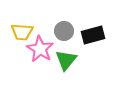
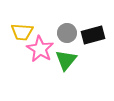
gray circle: moved 3 px right, 2 px down
